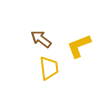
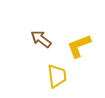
yellow trapezoid: moved 8 px right, 8 px down
